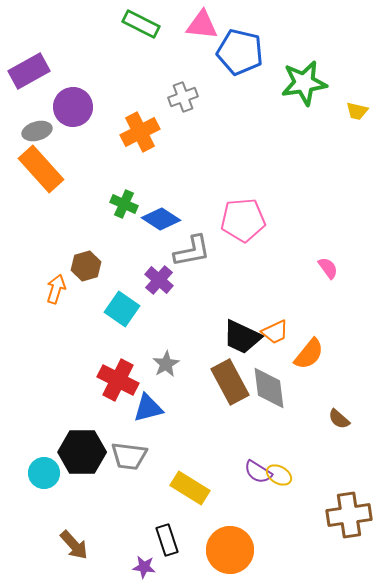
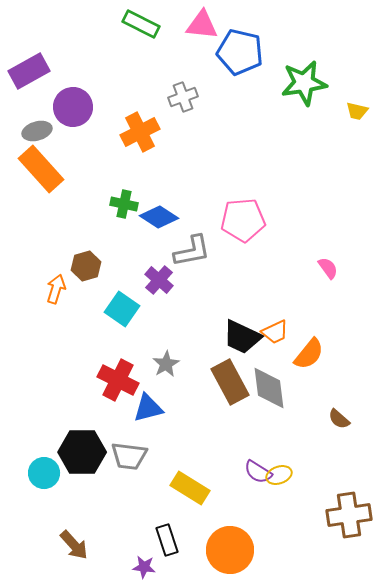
green cross: rotated 12 degrees counterclockwise
blue diamond: moved 2 px left, 2 px up
yellow ellipse: rotated 50 degrees counterclockwise
